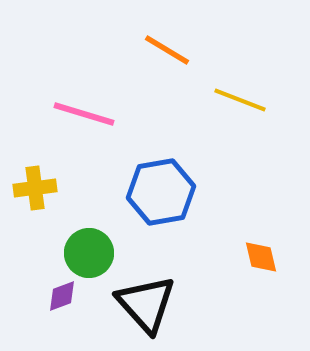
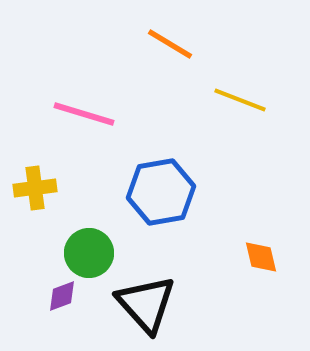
orange line: moved 3 px right, 6 px up
